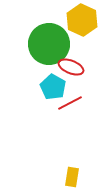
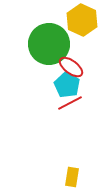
red ellipse: rotated 15 degrees clockwise
cyan pentagon: moved 14 px right, 2 px up
